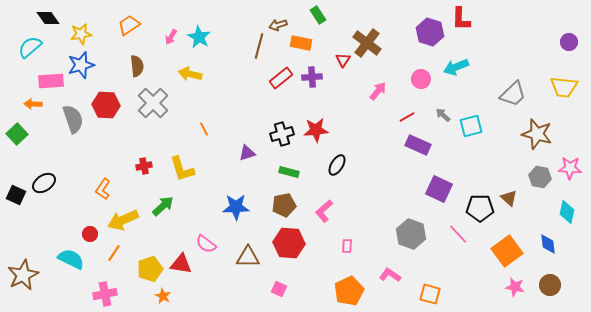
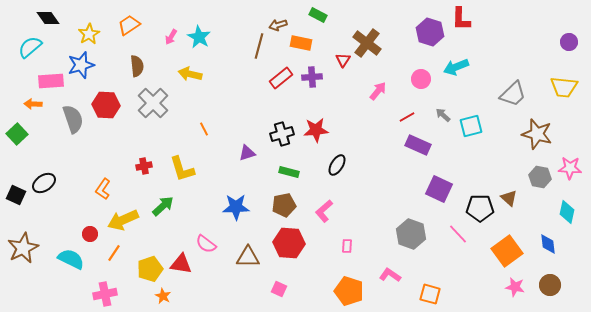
green rectangle at (318, 15): rotated 30 degrees counterclockwise
yellow star at (81, 34): moved 8 px right; rotated 20 degrees counterclockwise
brown star at (23, 275): moved 27 px up
orange pentagon at (349, 291): rotated 28 degrees counterclockwise
